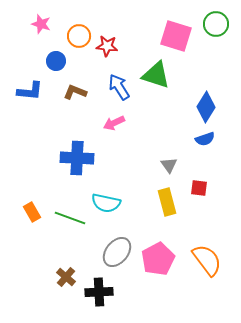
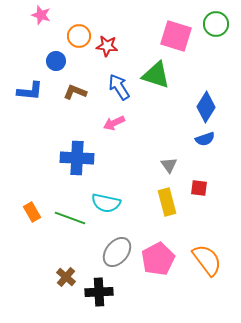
pink star: moved 9 px up
